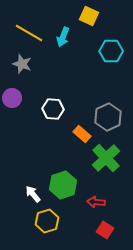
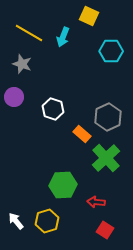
purple circle: moved 2 px right, 1 px up
white hexagon: rotated 15 degrees clockwise
green hexagon: rotated 16 degrees clockwise
white arrow: moved 17 px left, 27 px down
